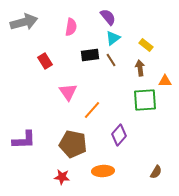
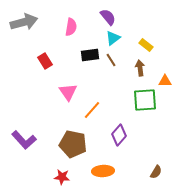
purple L-shape: rotated 50 degrees clockwise
